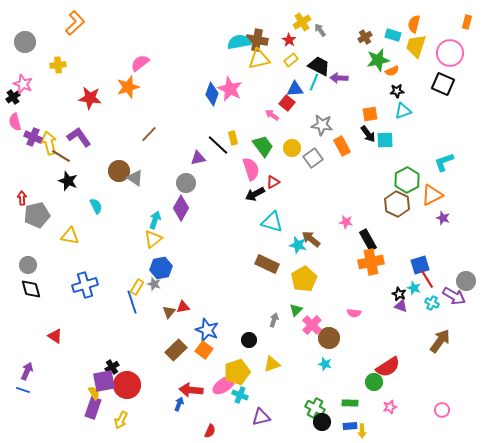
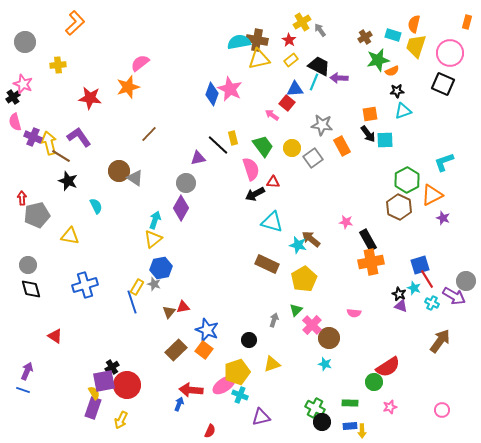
red triangle at (273, 182): rotated 32 degrees clockwise
brown hexagon at (397, 204): moved 2 px right, 3 px down
